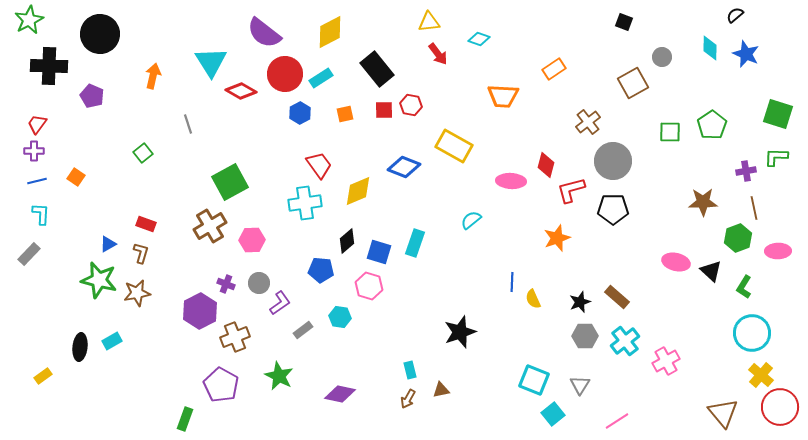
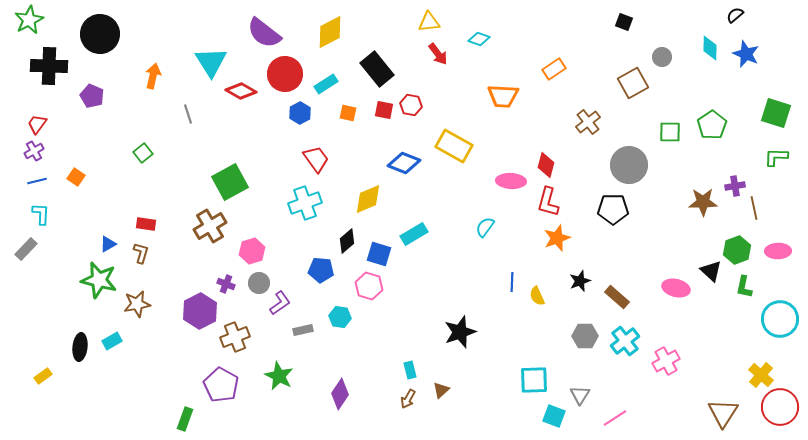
cyan rectangle at (321, 78): moved 5 px right, 6 px down
red square at (384, 110): rotated 12 degrees clockwise
orange square at (345, 114): moved 3 px right, 1 px up; rotated 24 degrees clockwise
green square at (778, 114): moved 2 px left, 1 px up
gray line at (188, 124): moved 10 px up
purple cross at (34, 151): rotated 30 degrees counterclockwise
gray circle at (613, 161): moved 16 px right, 4 px down
red trapezoid at (319, 165): moved 3 px left, 6 px up
blue diamond at (404, 167): moved 4 px up
purple cross at (746, 171): moved 11 px left, 15 px down
red L-shape at (571, 190): moved 23 px left, 12 px down; rotated 60 degrees counterclockwise
yellow diamond at (358, 191): moved 10 px right, 8 px down
cyan cross at (305, 203): rotated 12 degrees counterclockwise
cyan semicircle at (471, 220): moved 14 px right, 7 px down; rotated 15 degrees counterclockwise
red rectangle at (146, 224): rotated 12 degrees counterclockwise
green hexagon at (738, 238): moved 1 px left, 12 px down
pink hexagon at (252, 240): moved 11 px down; rotated 15 degrees counterclockwise
cyan rectangle at (415, 243): moved 1 px left, 9 px up; rotated 40 degrees clockwise
blue square at (379, 252): moved 2 px down
gray rectangle at (29, 254): moved 3 px left, 5 px up
pink ellipse at (676, 262): moved 26 px down
green L-shape at (744, 287): rotated 20 degrees counterclockwise
brown star at (137, 293): moved 11 px down
yellow semicircle at (533, 299): moved 4 px right, 3 px up
black star at (580, 302): moved 21 px up
gray rectangle at (303, 330): rotated 24 degrees clockwise
cyan circle at (752, 333): moved 28 px right, 14 px up
cyan square at (534, 380): rotated 24 degrees counterclockwise
gray triangle at (580, 385): moved 10 px down
brown triangle at (441, 390): rotated 30 degrees counterclockwise
purple diamond at (340, 394): rotated 68 degrees counterclockwise
brown triangle at (723, 413): rotated 12 degrees clockwise
cyan square at (553, 414): moved 1 px right, 2 px down; rotated 30 degrees counterclockwise
pink line at (617, 421): moved 2 px left, 3 px up
